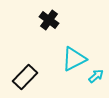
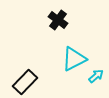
black cross: moved 9 px right
black rectangle: moved 5 px down
